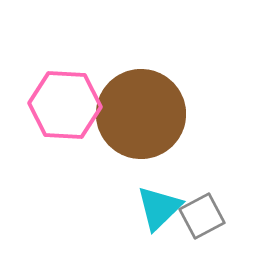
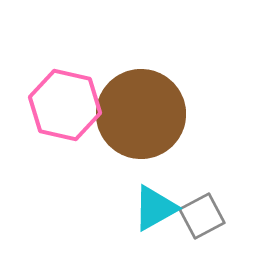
pink hexagon: rotated 10 degrees clockwise
cyan triangle: moved 4 px left; rotated 15 degrees clockwise
